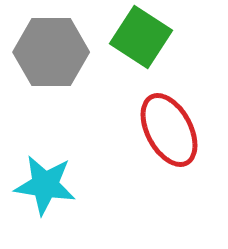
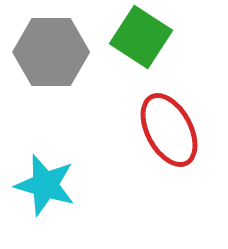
cyan star: rotated 8 degrees clockwise
